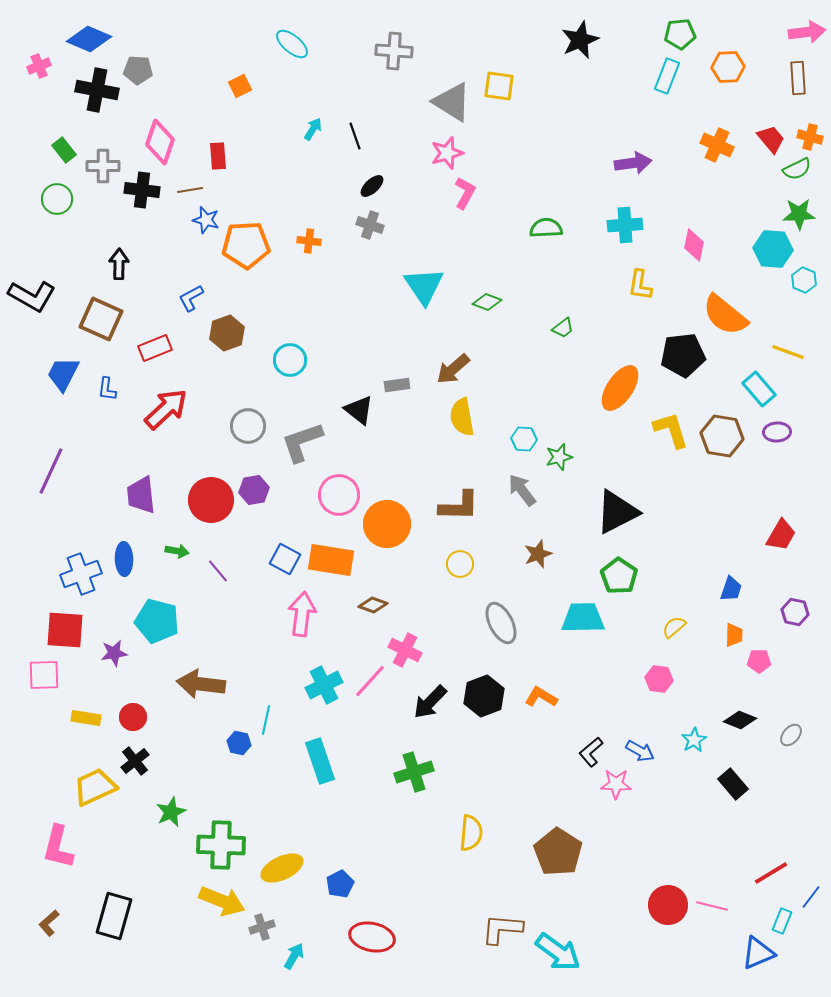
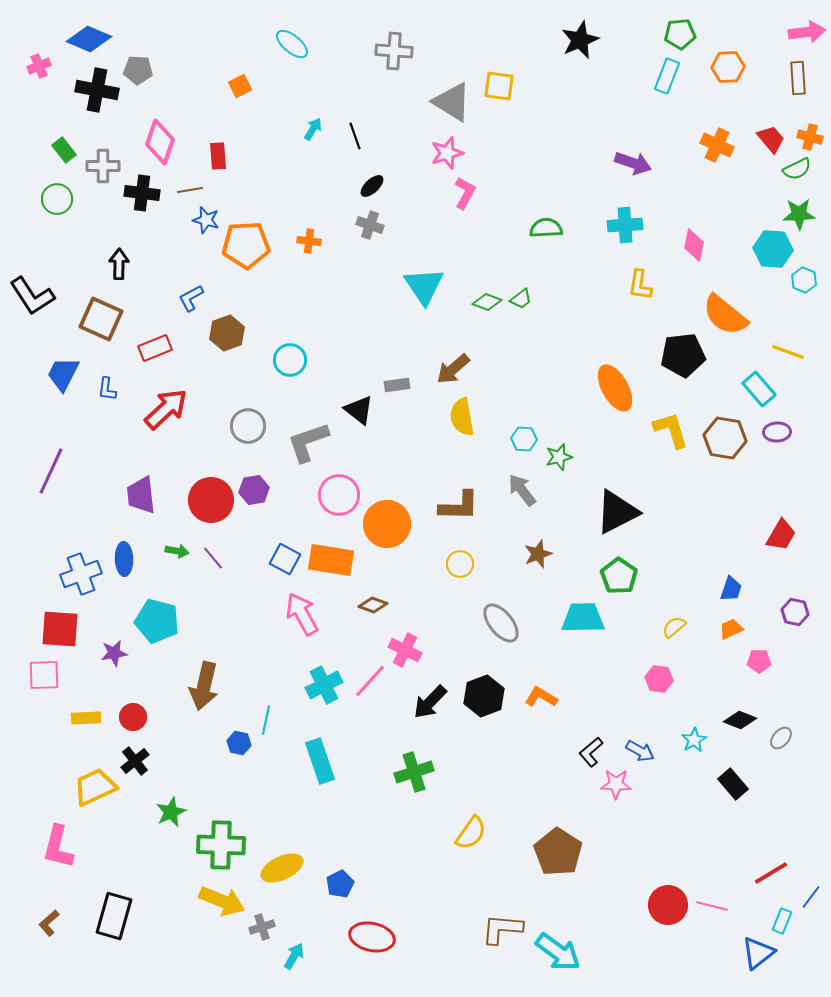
purple arrow at (633, 163): rotated 27 degrees clockwise
black cross at (142, 190): moved 3 px down
black L-shape at (32, 296): rotated 27 degrees clockwise
green trapezoid at (563, 328): moved 42 px left, 29 px up
orange ellipse at (620, 388): moved 5 px left; rotated 63 degrees counterclockwise
brown hexagon at (722, 436): moved 3 px right, 2 px down
gray L-shape at (302, 442): moved 6 px right
purple line at (218, 571): moved 5 px left, 13 px up
pink arrow at (302, 614): rotated 36 degrees counterclockwise
gray ellipse at (501, 623): rotated 12 degrees counterclockwise
red square at (65, 630): moved 5 px left, 1 px up
orange trapezoid at (734, 635): moved 3 px left, 6 px up; rotated 115 degrees counterclockwise
brown arrow at (201, 684): moved 3 px right, 2 px down; rotated 84 degrees counterclockwise
yellow rectangle at (86, 718): rotated 12 degrees counterclockwise
gray ellipse at (791, 735): moved 10 px left, 3 px down
yellow semicircle at (471, 833): rotated 30 degrees clockwise
blue triangle at (758, 953): rotated 15 degrees counterclockwise
